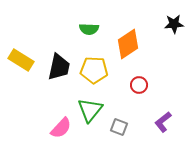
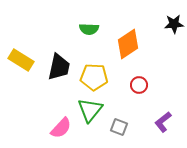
yellow pentagon: moved 7 px down
